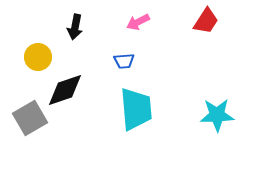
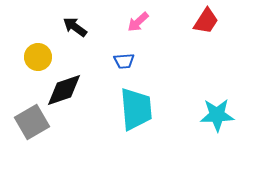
pink arrow: rotated 15 degrees counterclockwise
black arrow: rotated 115 degrees clockwise
black diamond: moved 1 px left
gray square: moved 2 px right, 4 px down
